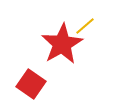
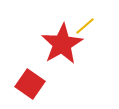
red square: moved 1 px left
